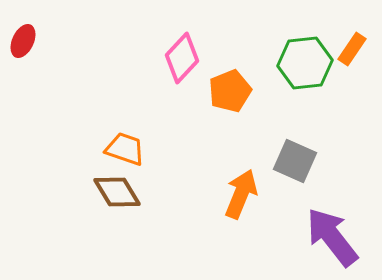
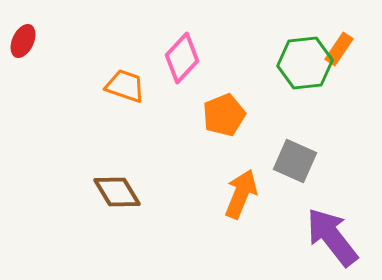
orange rectangle: moved 13 px left
orange pentagon: moved 6 px left, 24 px down
orange trapezoid: moved 63 px up
